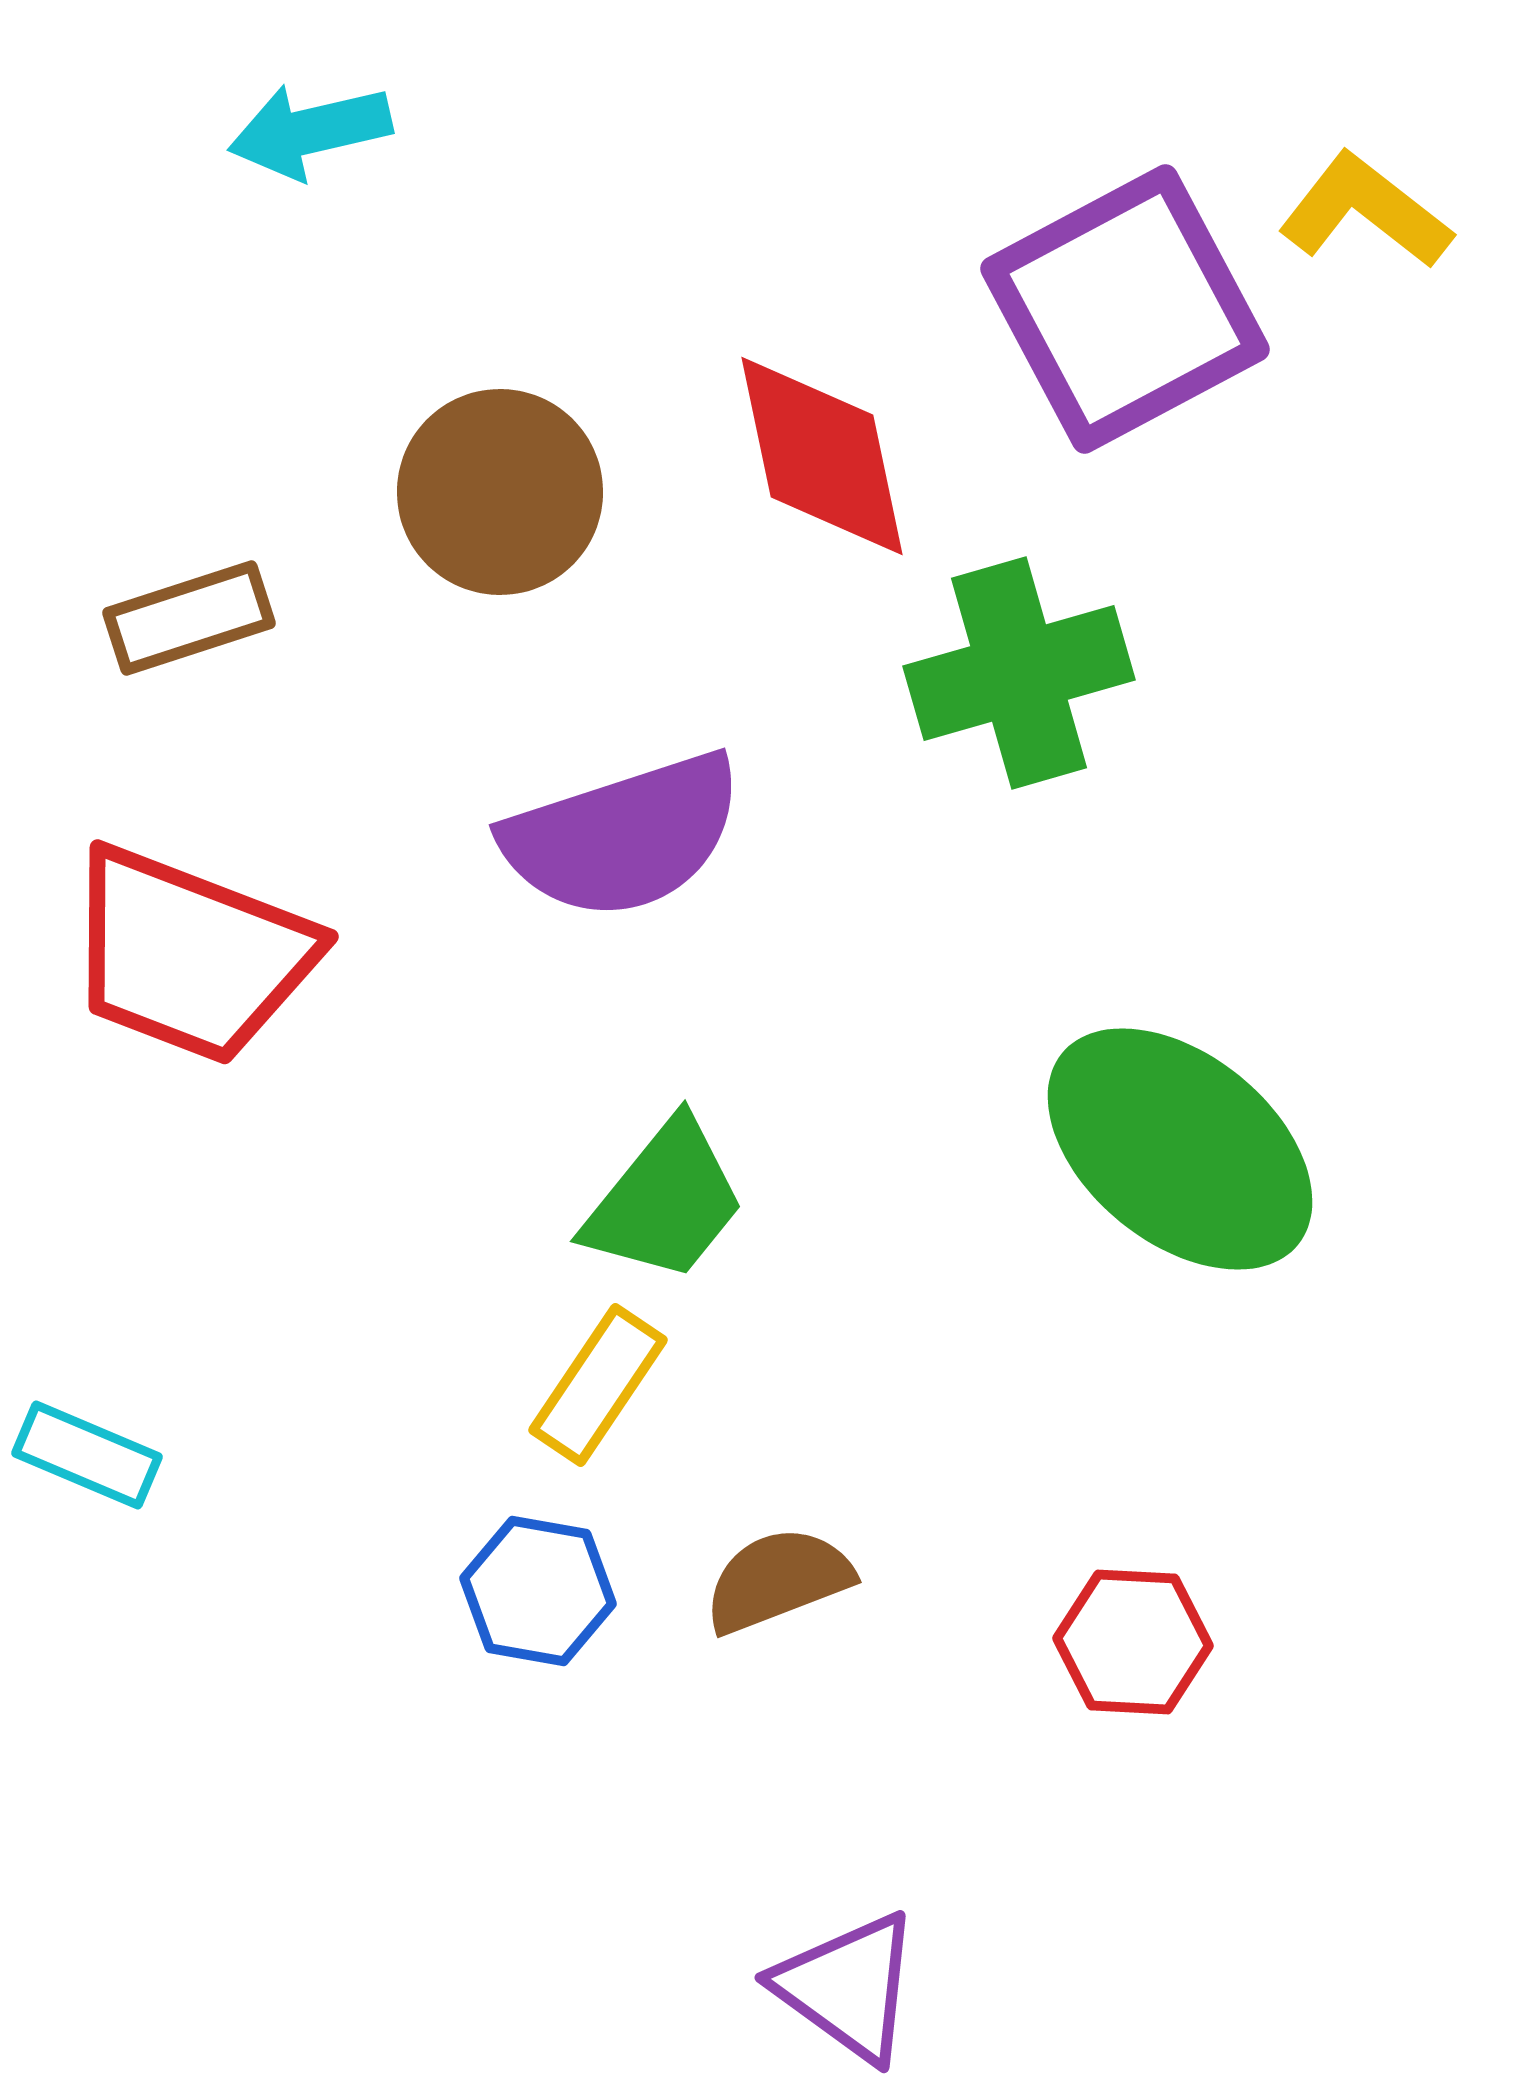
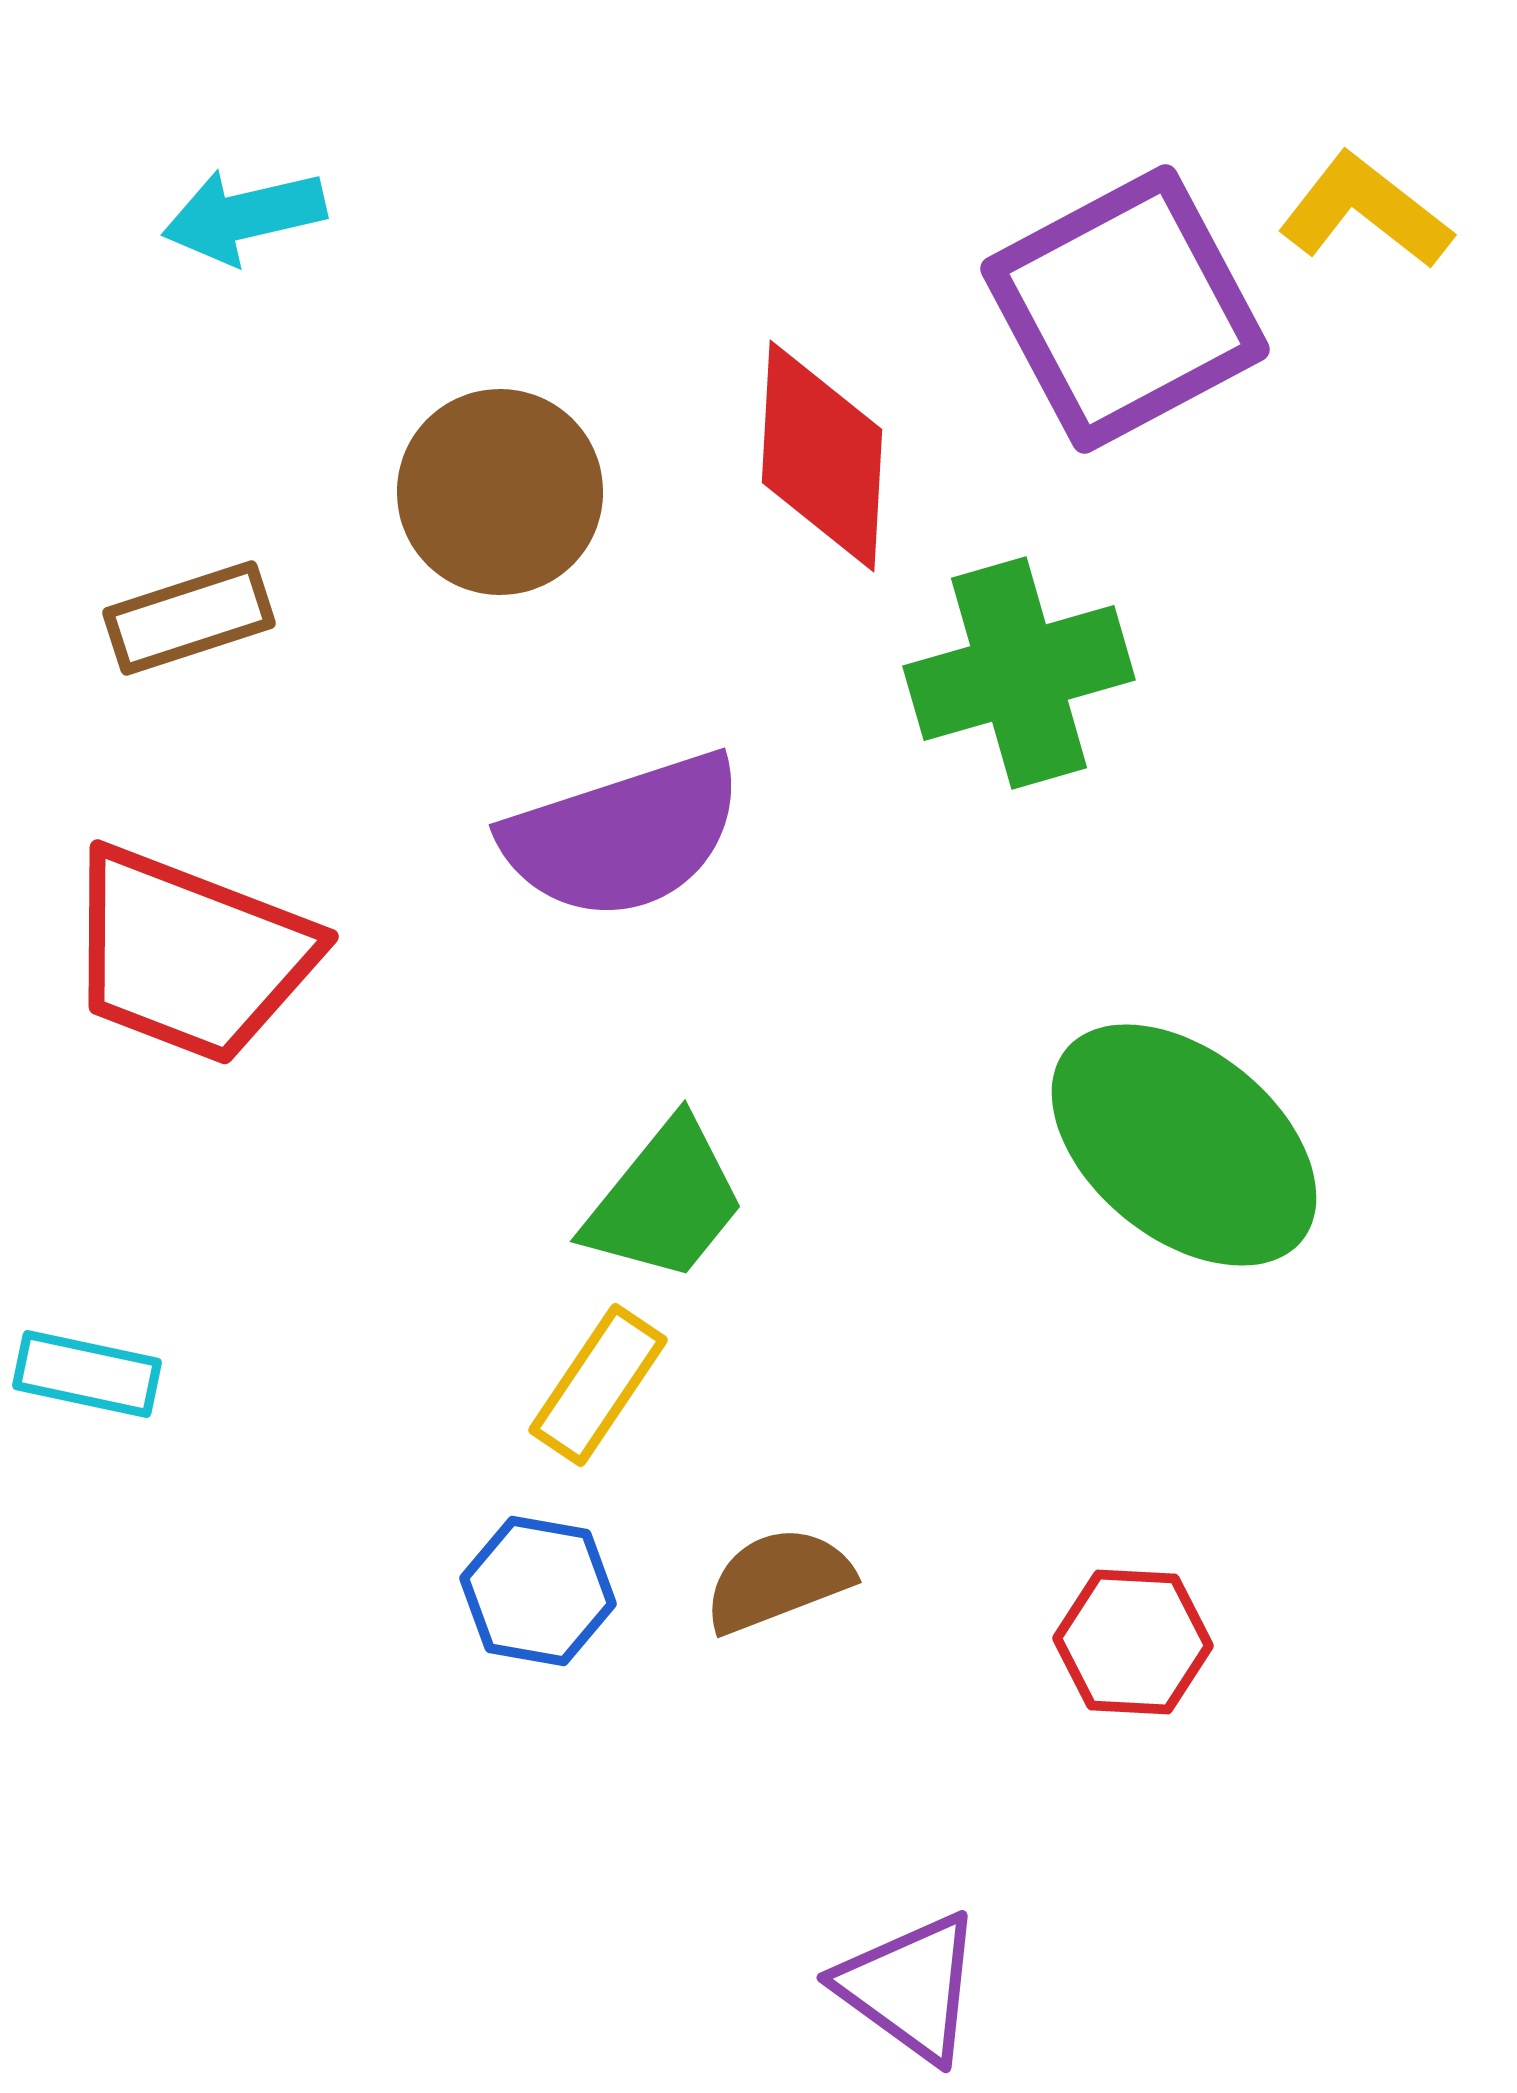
cyan arrow: moved 66 px left, 85 px down
red diamond: rotated 15 degrees clockwise
green ellipse: moved 4 px right, 4 px up
cyan rectangle: moved 81 px up; rotated 11 degrees counterclockwise
purple triangle: moved 62 px right
